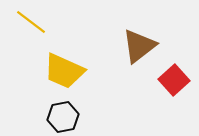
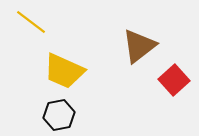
black hexagon: moved 4 px left, 2 px up
